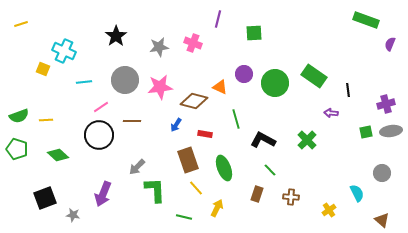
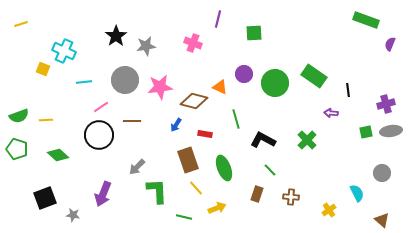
gray star at (159, 47): moved 13 px left, 1 px up
green L-shape at (155, 190): moved 2 px right, 1 px down
yellow arrow at (217, 208): rotated 42 degrees clockwise
